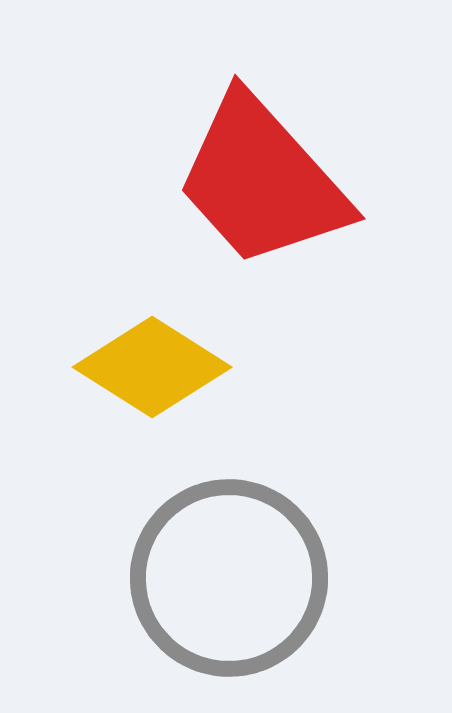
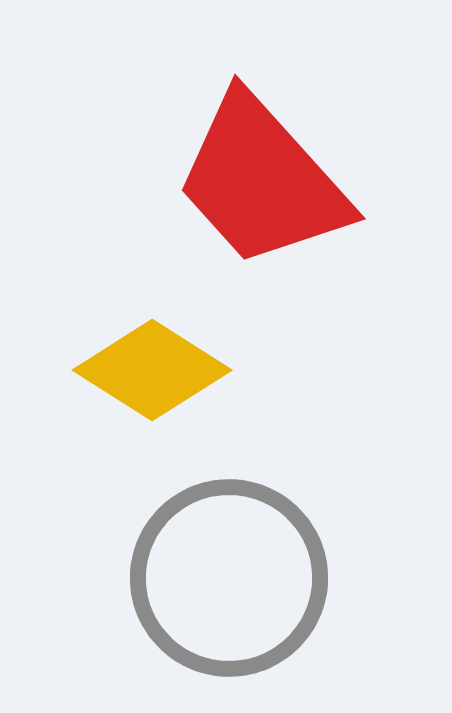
yellow diamond: moved 3 px down
